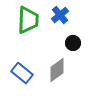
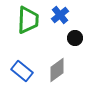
black circle: moved 2 px right, 5 px up
blue rectangle: moved 2 px up
